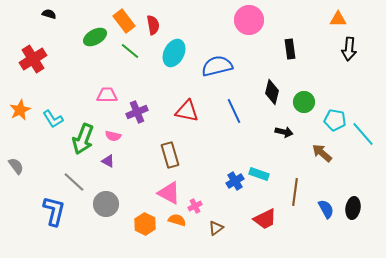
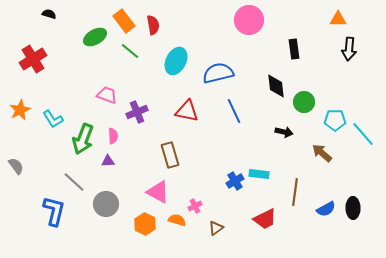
black rectangle at (290, 49): moved 4 px right
cyan ellipse at (174, 53): moved 2 px right, 8 px down
blue semicircle at (217, 66): moved 1 px right, 7 px down
black diamond at (272, 92): moved 4 px right, 6 px up; rotated 20 degrees counterclockwise
pink trapezoid at (107, 95): rotated 20 degrees clockwise
cyan pentagon at (335, 120): rotated 10 degrees counterclockwise
pink semicircle at (113, 136): rotated 105 degrees counterclockwise
purple triangle at (108, 161): rotated 32 degrees counterclockwise
cyan rectangle at (259, 174): rotated 12 degrees counterclockwise
pink triangle at (169, 193): moved 11 px left, 1 px up
black ellipse at (353, 208): rotated 10 degrees counterclockwise
blue semicircle at (326, 209): rotated 90 degrees clockwise
